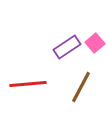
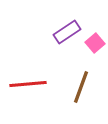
purple rectangle: moved 15 px up
brown line: rotated 8 degrees counterclockwise
